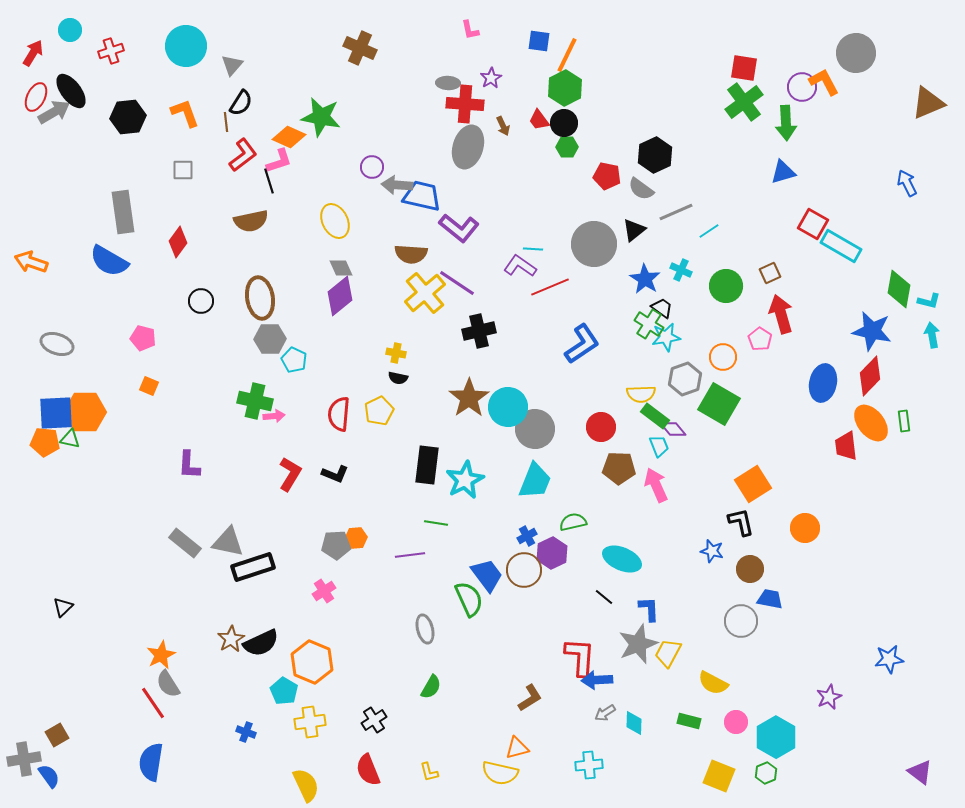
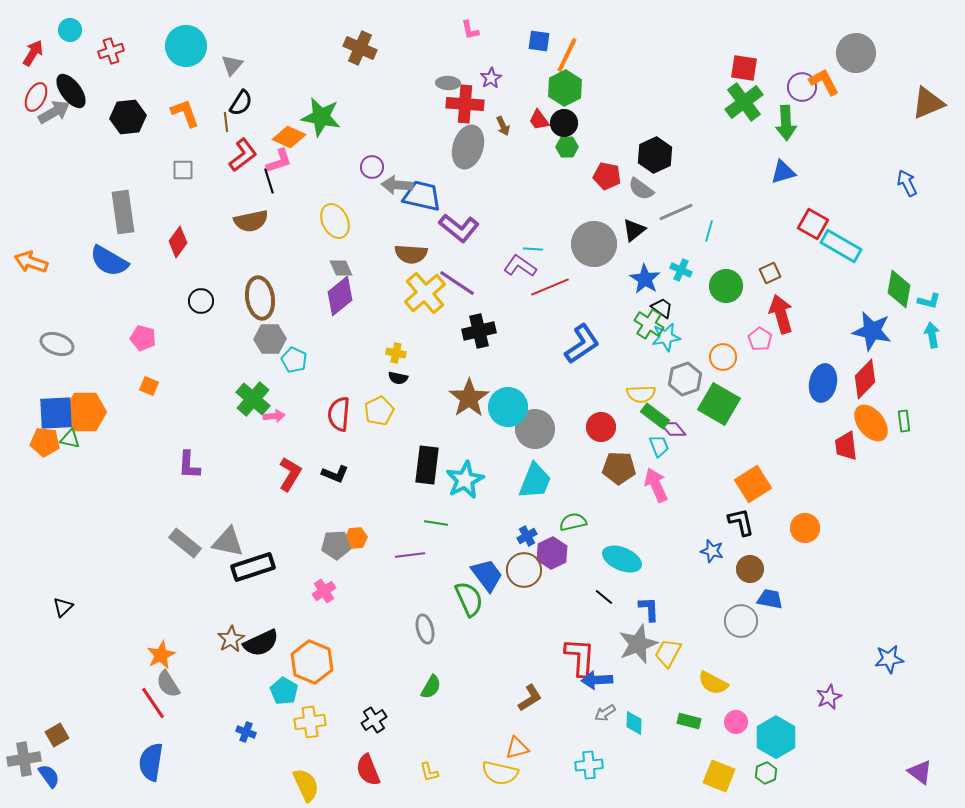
cyan line at (709, 231): rotated 40 degrees counterclockwise
red diamond at (870, 376): moved 5 px left, 3 px down
green cross at (255, 401): moved 2 px left, 2 px up; rotated 28 degrees clockwise
